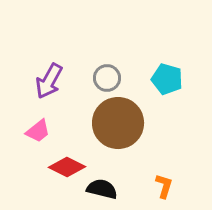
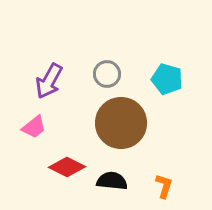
gray circle: moved 4 px up
brown circle: moved 3 px right
pink trapezoid: moved 4 px left, 4 px up
black semicircle: moved 10 px right, 8 px up; rotated 8 degrees counterclockwise
